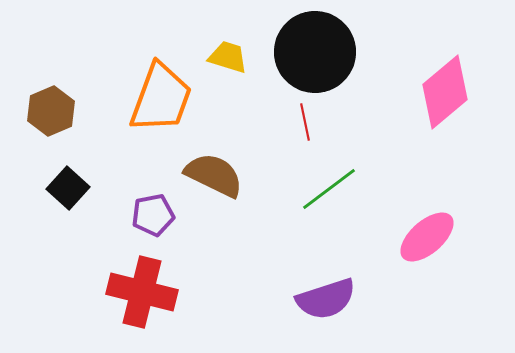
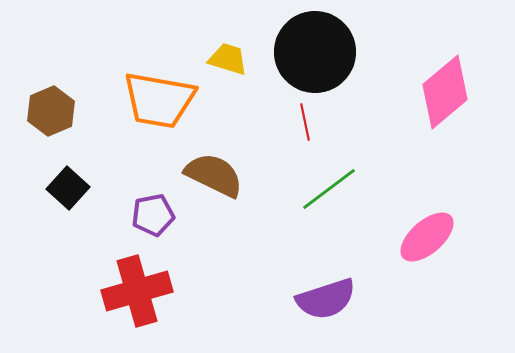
yellow trapezoid: moved 2 px down
orange trapezoid: moved 2 px left, 2 px down; rotated 80 degrees clockwise
red cross: moved 5 px left, 1 px up; rotated 30 degrees counterclockwise
